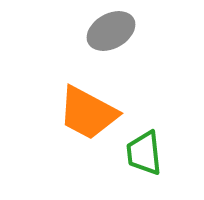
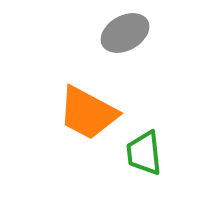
gray ellipse: moved 14 px right, 2 px down
